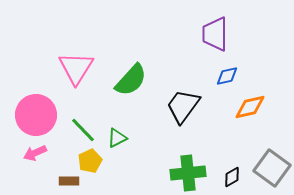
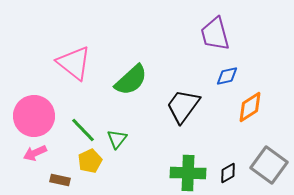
purple trapezoid: rotated 15 degrees counterclockwise
pink triangle: moved 2 px left, 5 px up; rotated 24 degrees counterclockwise
green semicircle: rotated 6 degrees clockwise
orange diamond: rotated 20 degrees counterclockwise
pink circle: moved 2 px left, 1 px down
green triangle: moved 1 px down; rotated 25 degrees counterclockwise
gray square: moved 3 px left, 3 px up
green cross: rotated 8 degrees clockwise
black diamond: moved 4 px left, 4 px up
brown rectangle: moved 9 px left, 1 px up; rotated 12 degrees clockwise
